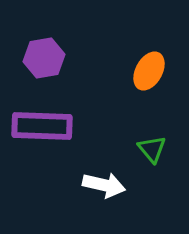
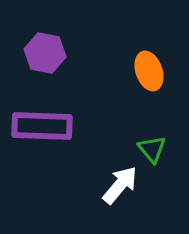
purple hexagon: moved 1 px right, 5 px up; rotated 21 degrees clockwise
orange ellipse: rotated 48 degrees counterclockwise
white arrow: moved 16 px right; rotated 63 degrees counterclockwise
